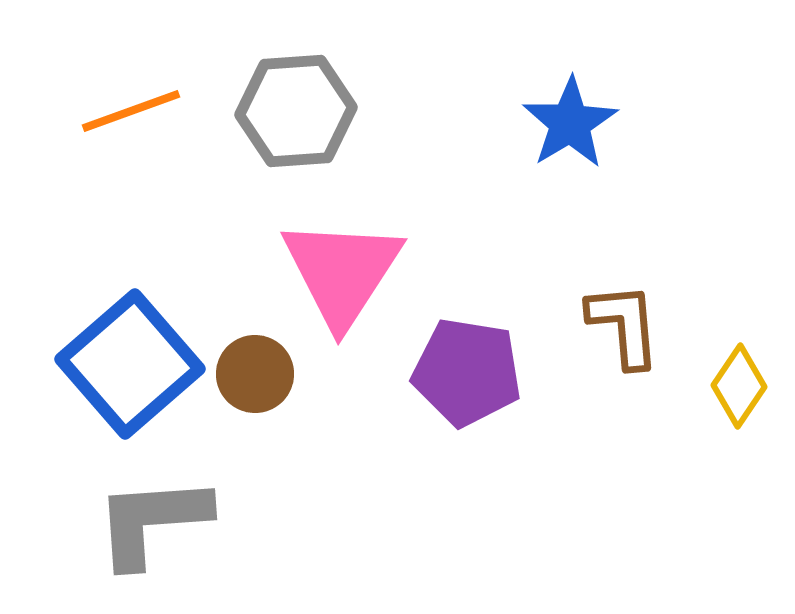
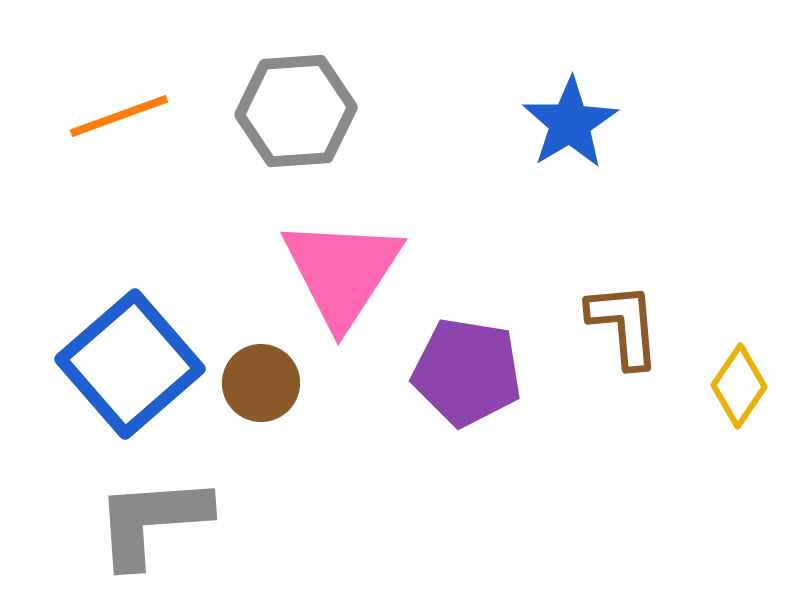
orange line: moved 12 px left, 5 px down
brown circle: moved 6 px right, 9 px down
